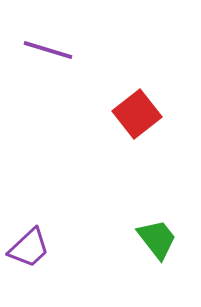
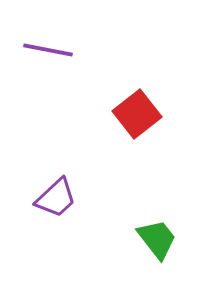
purple line: rotated 6 degrees counterclockwise
purple trapezoid: moved 27 px right, 50 px up
